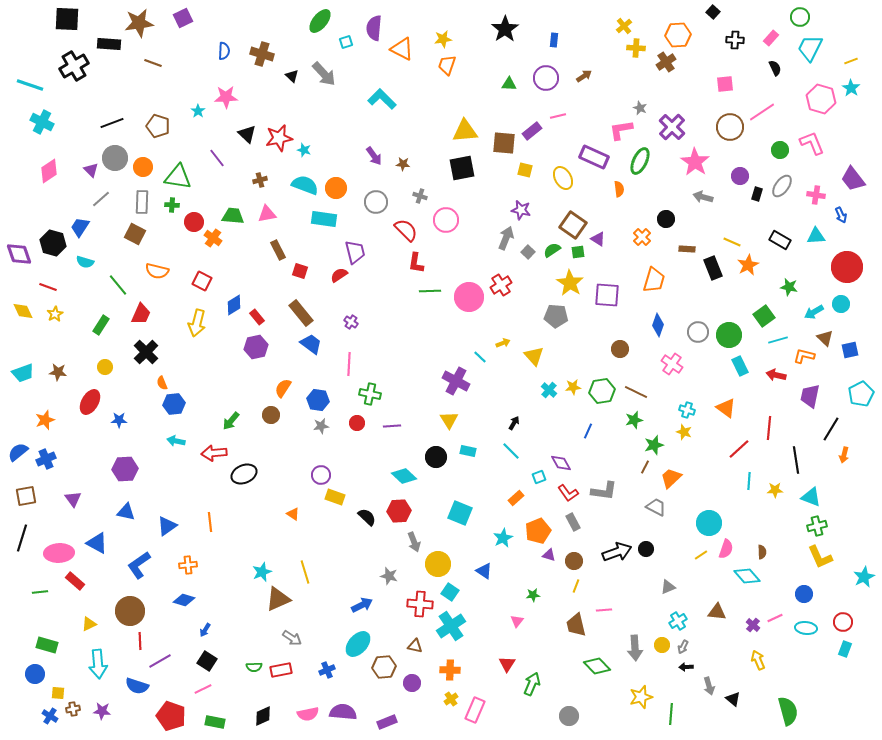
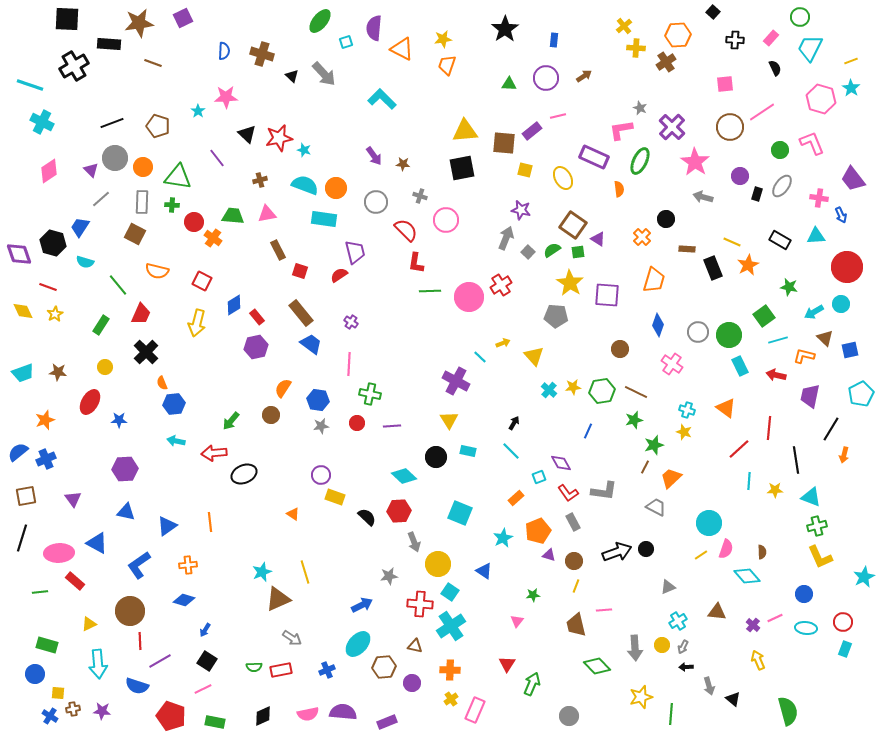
pink cross at (816, 195): moved 3 px right, 3 px down
gray star at (389, 576): rotated 24 degrees counterclockwise
